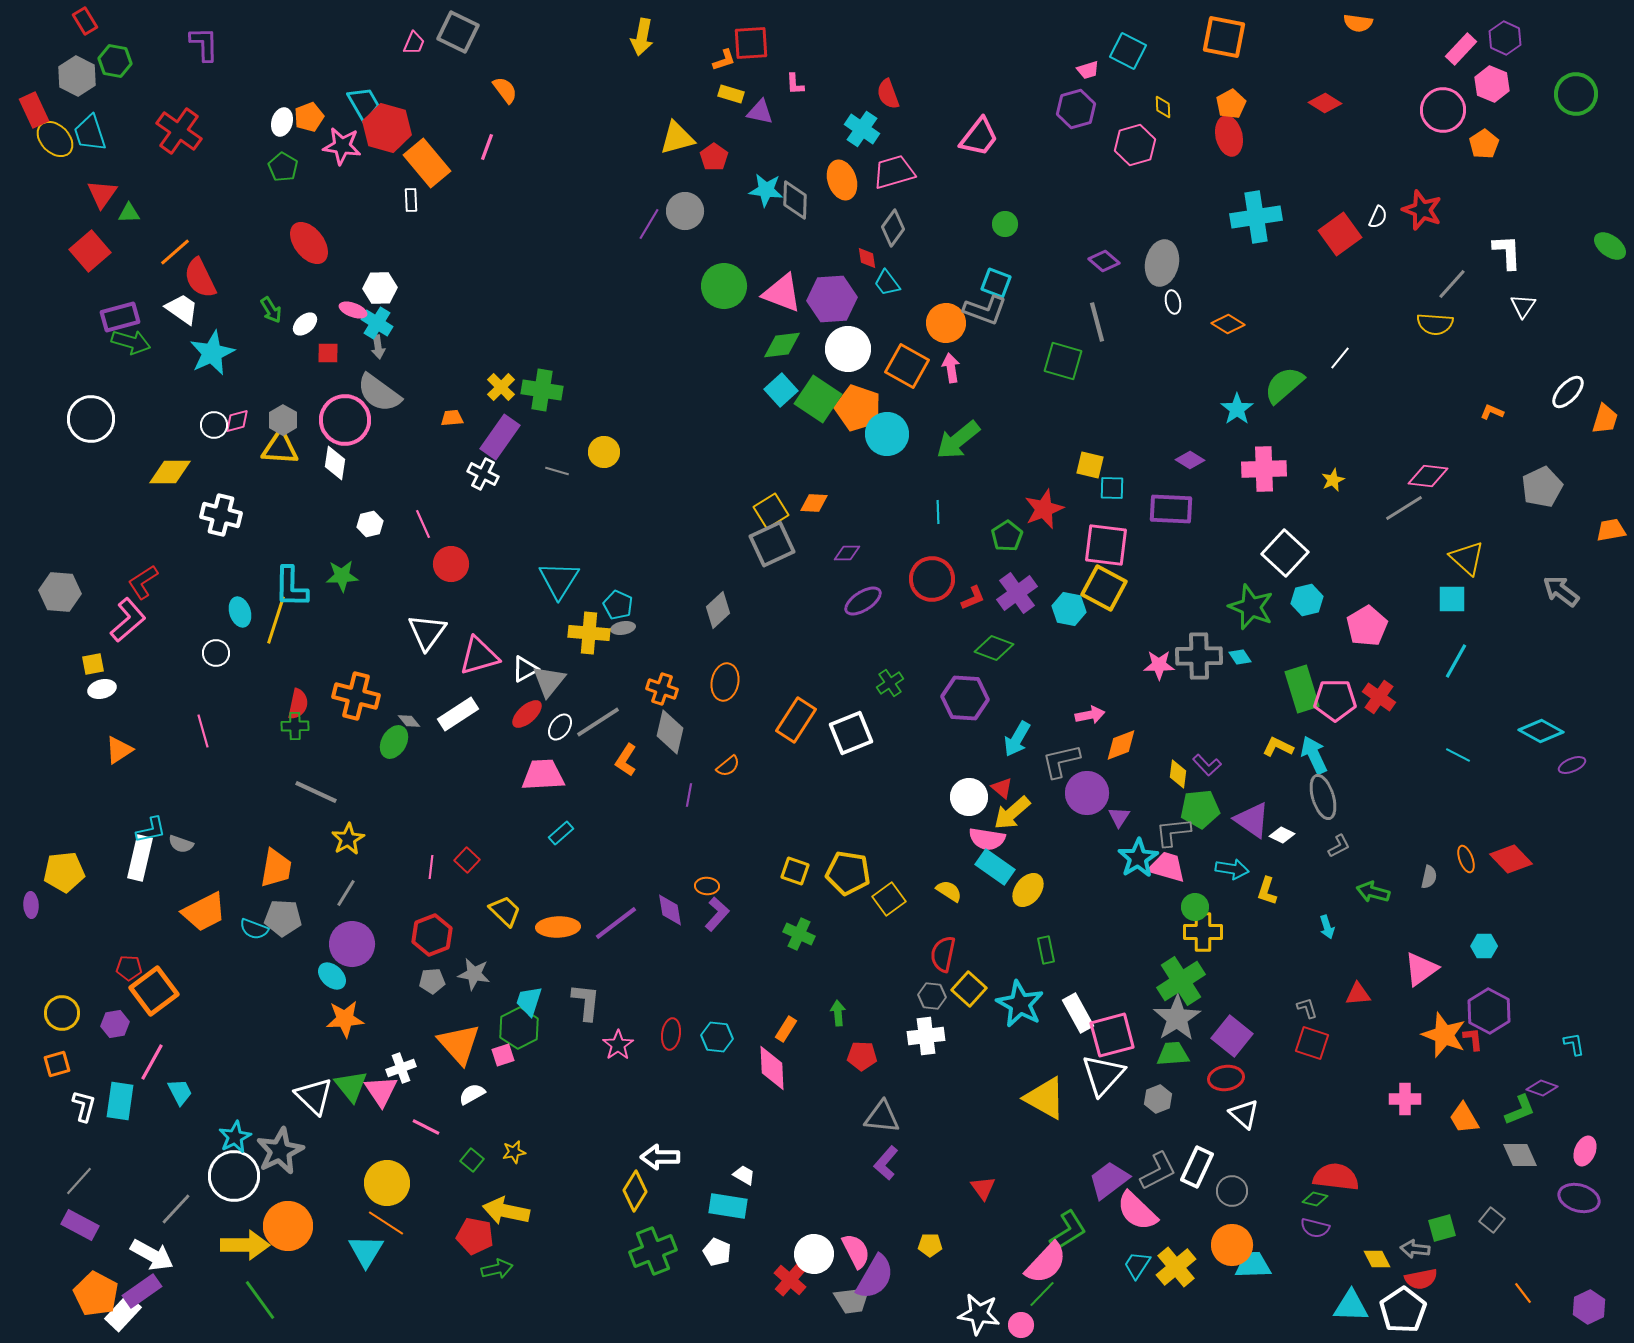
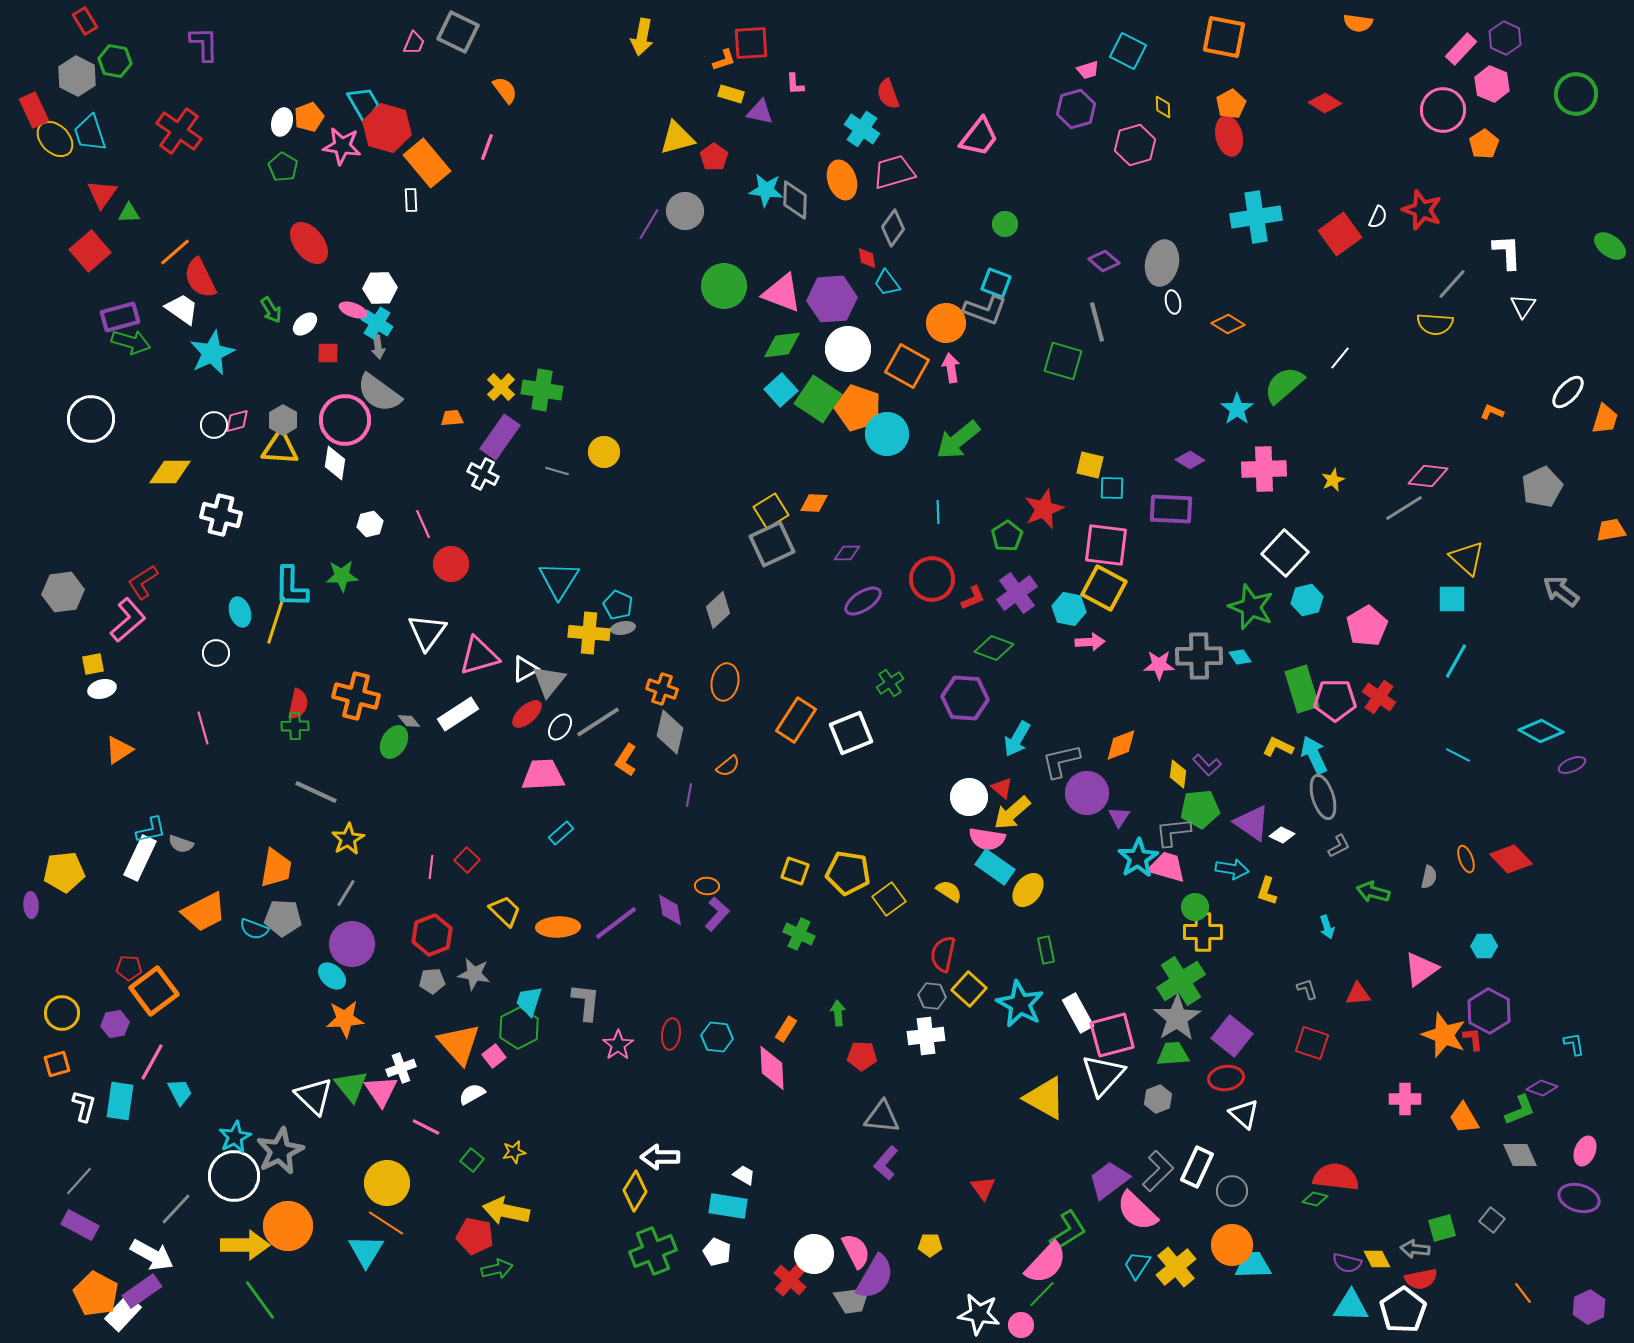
gray hexagon at (60, 592): moved 3 px right; rotated 12 degrees counterclockwise
pink arrow at (1090, 715): moved 73 px up; rotated 8 degrees clockwise
pink line at (203, 731): moved 3 px up
purple triangle at (1252, 820): moved 3 px down
white rectangle at (140, 858): rotated 12 degrees clockwise
gray L-shape at (1307, 1008): moved 19 px up
pink square at (503, 1055): moved 9 px left, 1 px down; rotated 20 degrees counterclockwise
gray L-shape at (1158, 1171): rotated 18 degrees counterclockwise
purple semicircle at (1315, 1228): moved 32 px right, 35 px down
